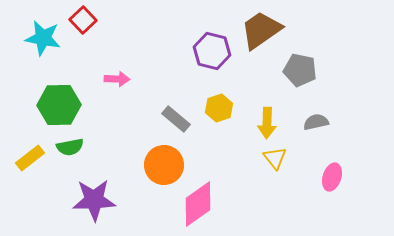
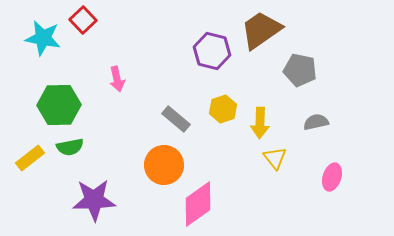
pink arrow: rotated 75 degrees clockwise
yellow hexagon: moved 4 px right, 1 px down
yellow arrow: moved 7 px left
